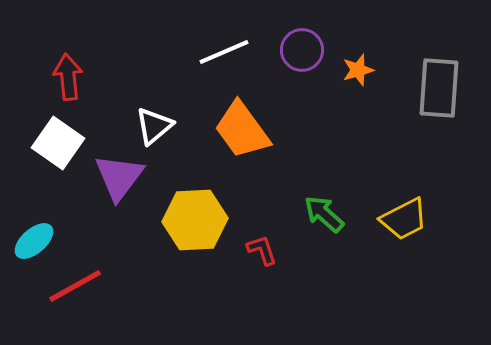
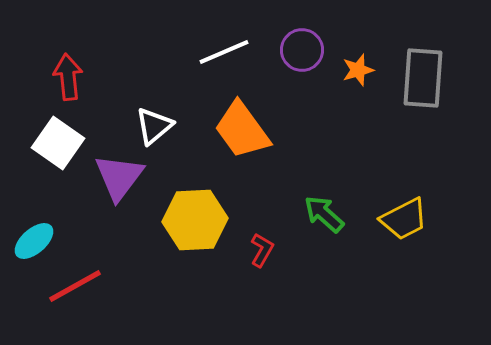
gray rectangle: moved 16 px left, 10 px up
red L-shape: rotated 48 degrees clockwise
